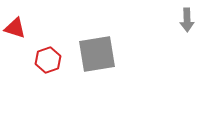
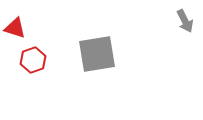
gray arrow: moved 2 px left, 1 px down; rotated 25 degrees counterclockwise
red hexagon: moved 15 px left
